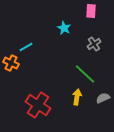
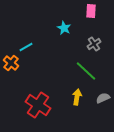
orange cross: rotated 14 degrees clockwise
green line: moved 1 px right, 3 px up
